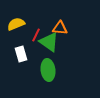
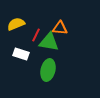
green triangle: rotated 25 degrees counterclockwise
white rectangle: rotated 56 degrees counterclockwise
green ellipse: rotated 20 degrees clockwise
